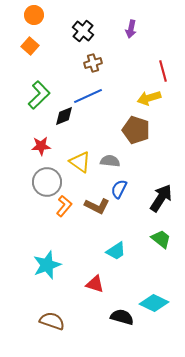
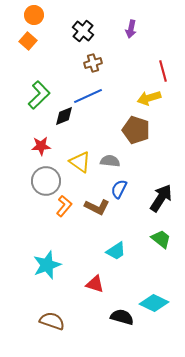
orange square: moved 2 px left, 5 px up
gray circle: moved 1 px left, 1 px up
brown L-shape: moved 1 px down
